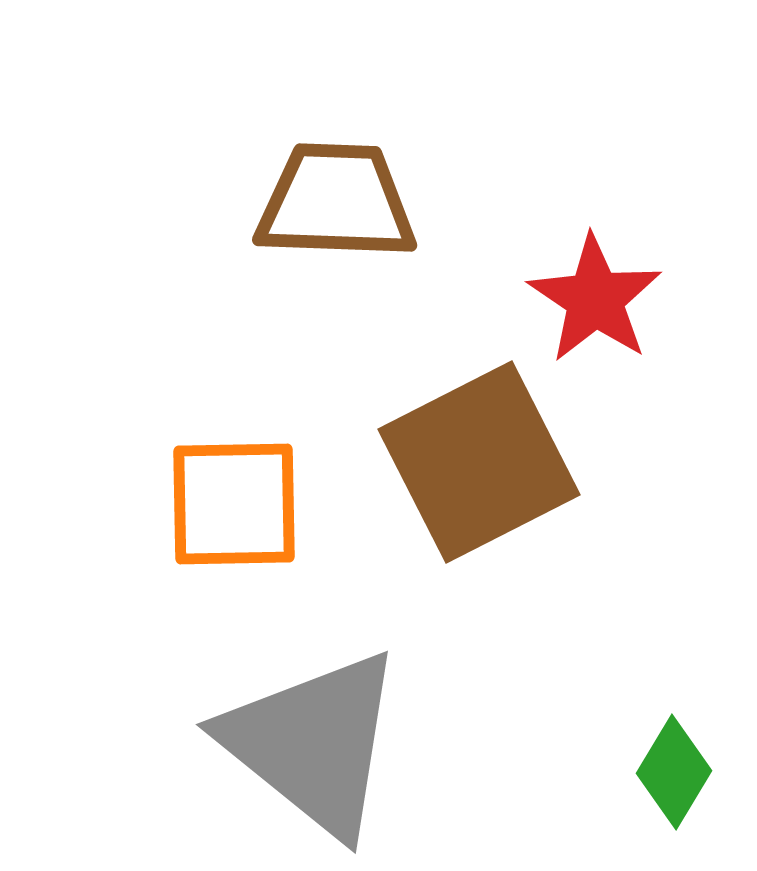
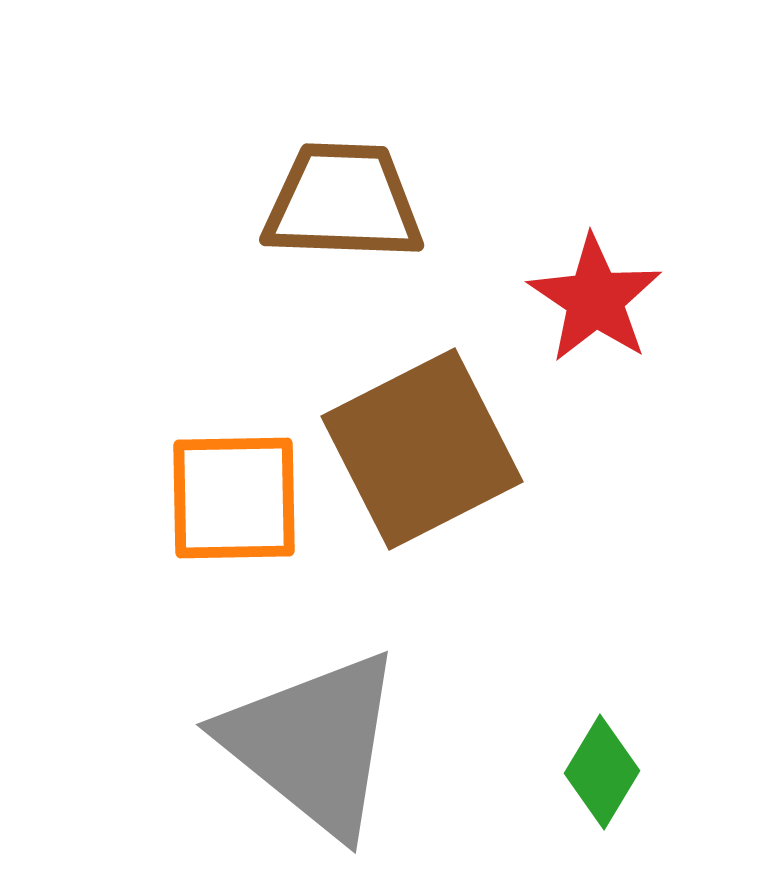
brown trapezoid: moved 7 px right
brown square: moved 57 px left, 13 px up
orange square: moved 6 px up
green diamond: moved 72 px left
